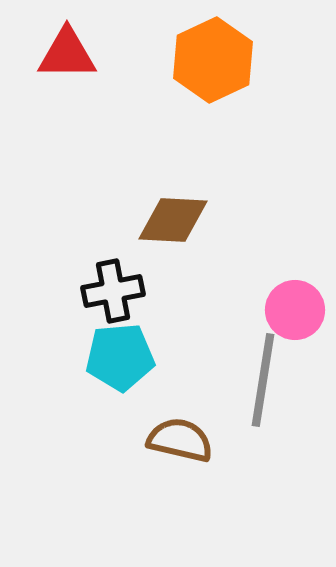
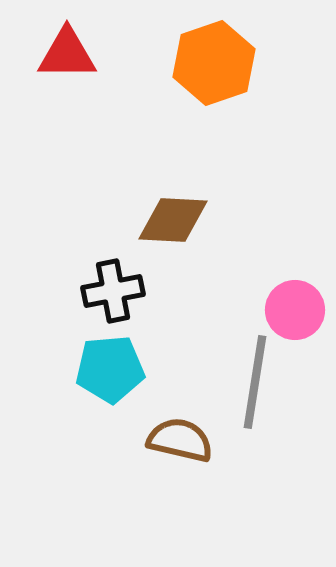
orange hexagon: moved 1 px right, 3 px down; rotated 6 degrees clockwise
cyan pentagon: moved 10 px left, 12 px down
gray line: moved 8 px left, 2 px down
